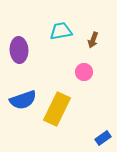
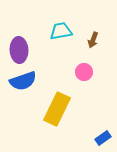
blue semicircle: moved 19 px up
